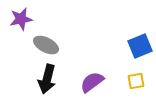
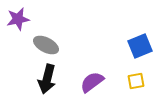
purple star: moved 3 px left
